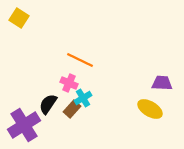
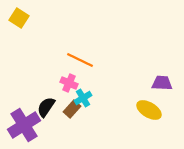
black semicircle: moved 2 px left, 3 px down
yellow ellipse: moved 1 px left, 1 px down
